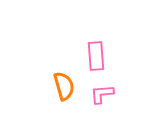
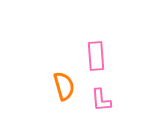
pink L-shape: moved 1 px left, 6 px down; rotated 90 degrees counterclockwise
